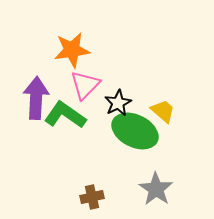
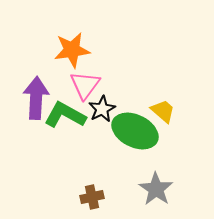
pink triangle: rotated 8 degrees counterclockwise
black star: moved 16 px left, 6 px down
green L-shape: rotated 6 degrees counterclockwise
